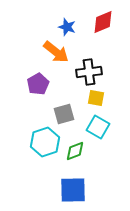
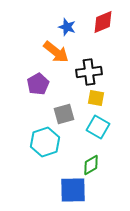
green diamond: moved 16 px right, 14 px down; rotated 10 degrees counterclockwise
